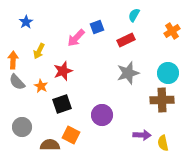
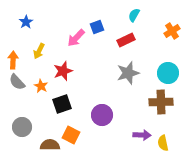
brown cross: moved 1 px left, 2 px down
